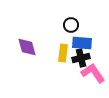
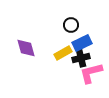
blue rectangle: rotated 30 degrees counterclockwise
purple diamond: moved 1 px left, 1 px down
yellow rectangle: rotated 54 degrees clockwise
pink L-shape: moved 2 px left; rotated 70 degrees counterclockwise
